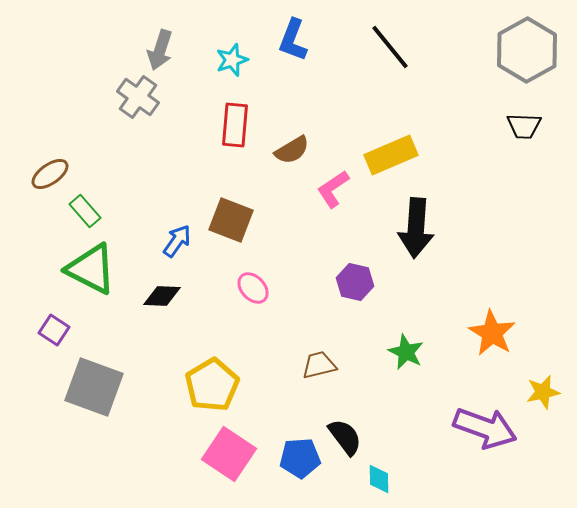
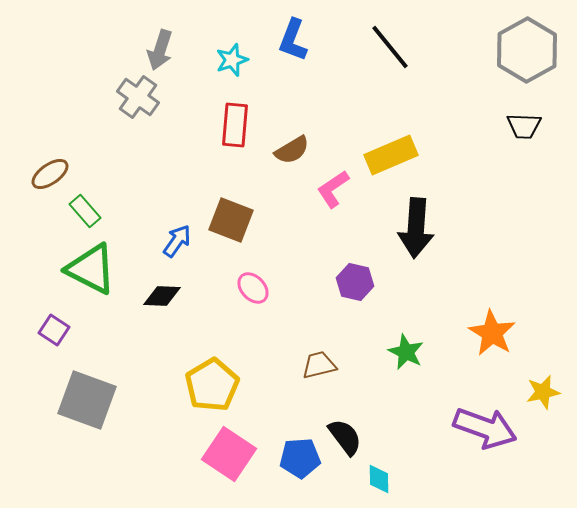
gray square: moved 7 px left, 13 px down
